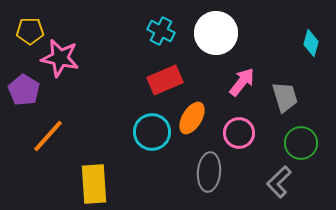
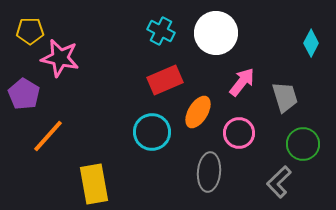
cyan diamond: rotated 12 degrees clockwise
purple pentagon: moved 4 px down
orange ellipse: moved 6 px right, 6 px up
green circle: moved 2 px right, 1 px down
yellow rectangle: rotated 6 degrees counterclockwise
